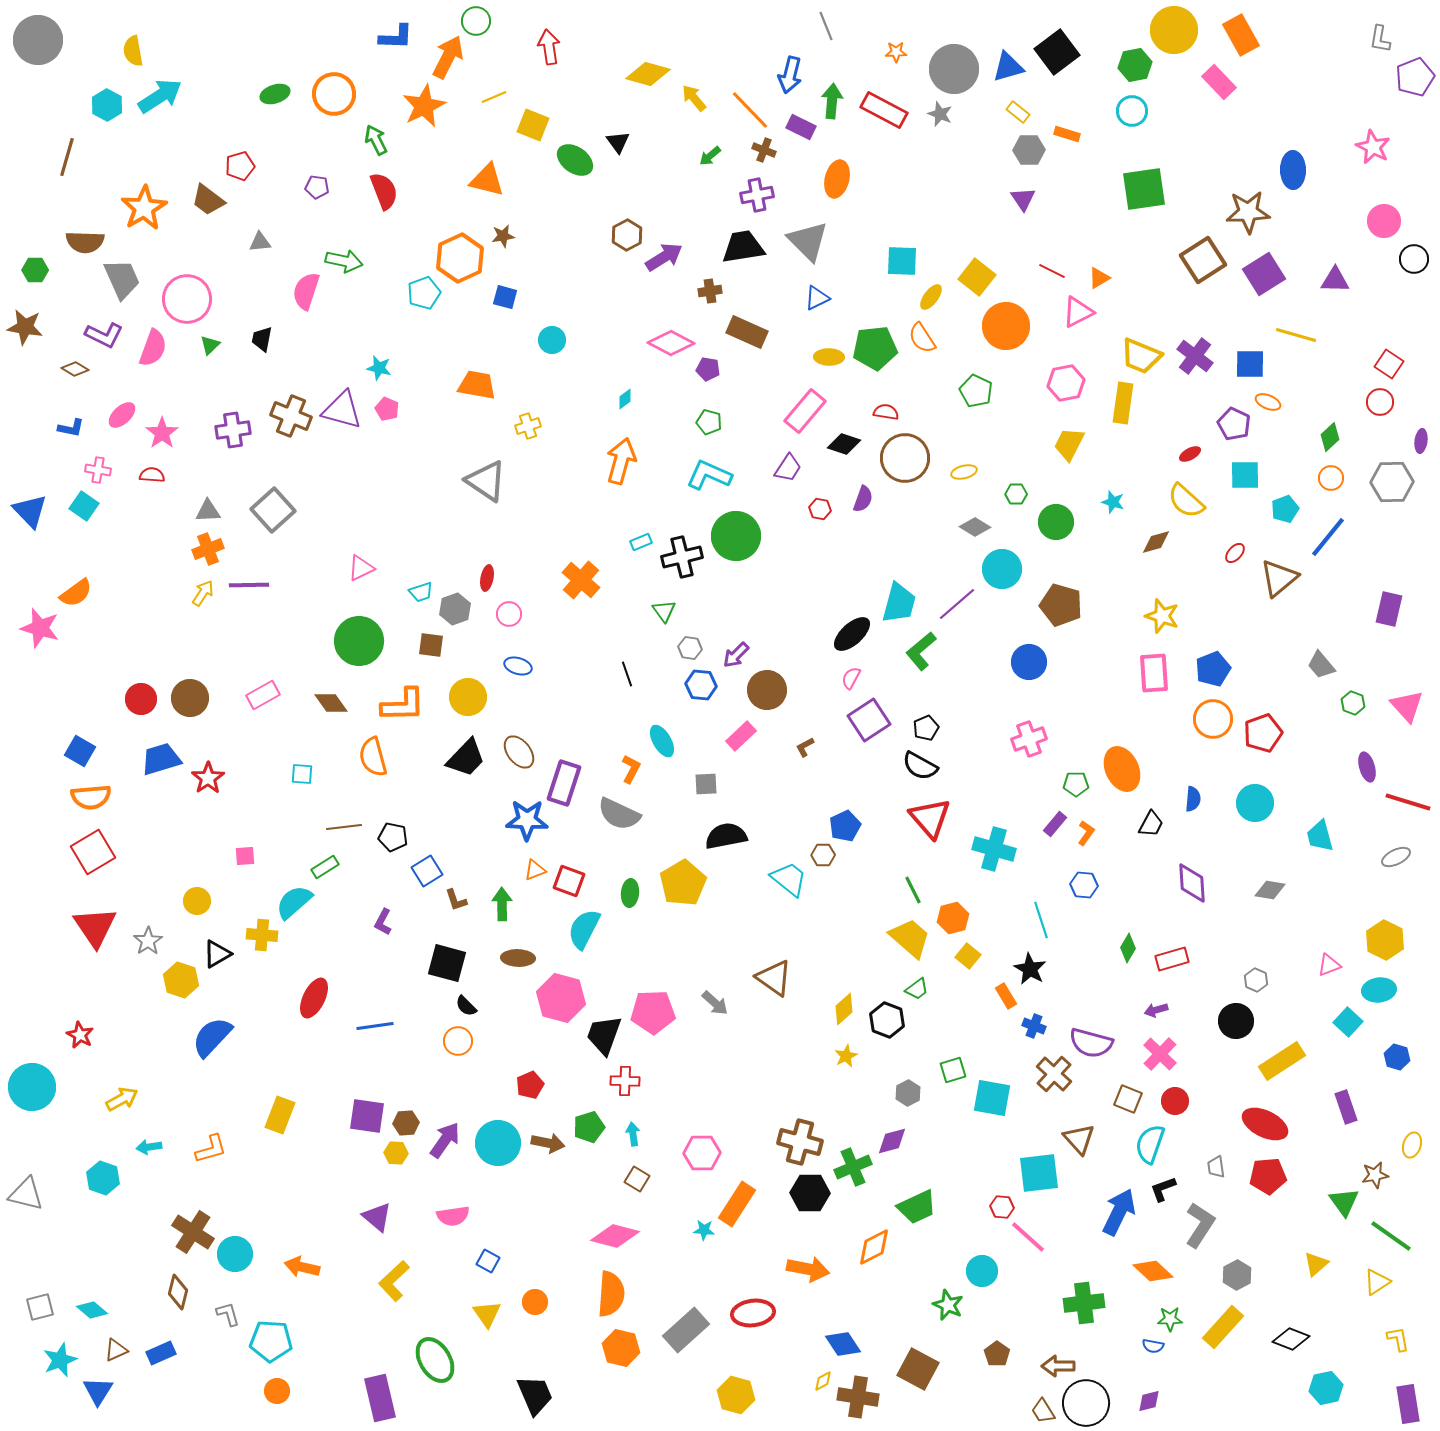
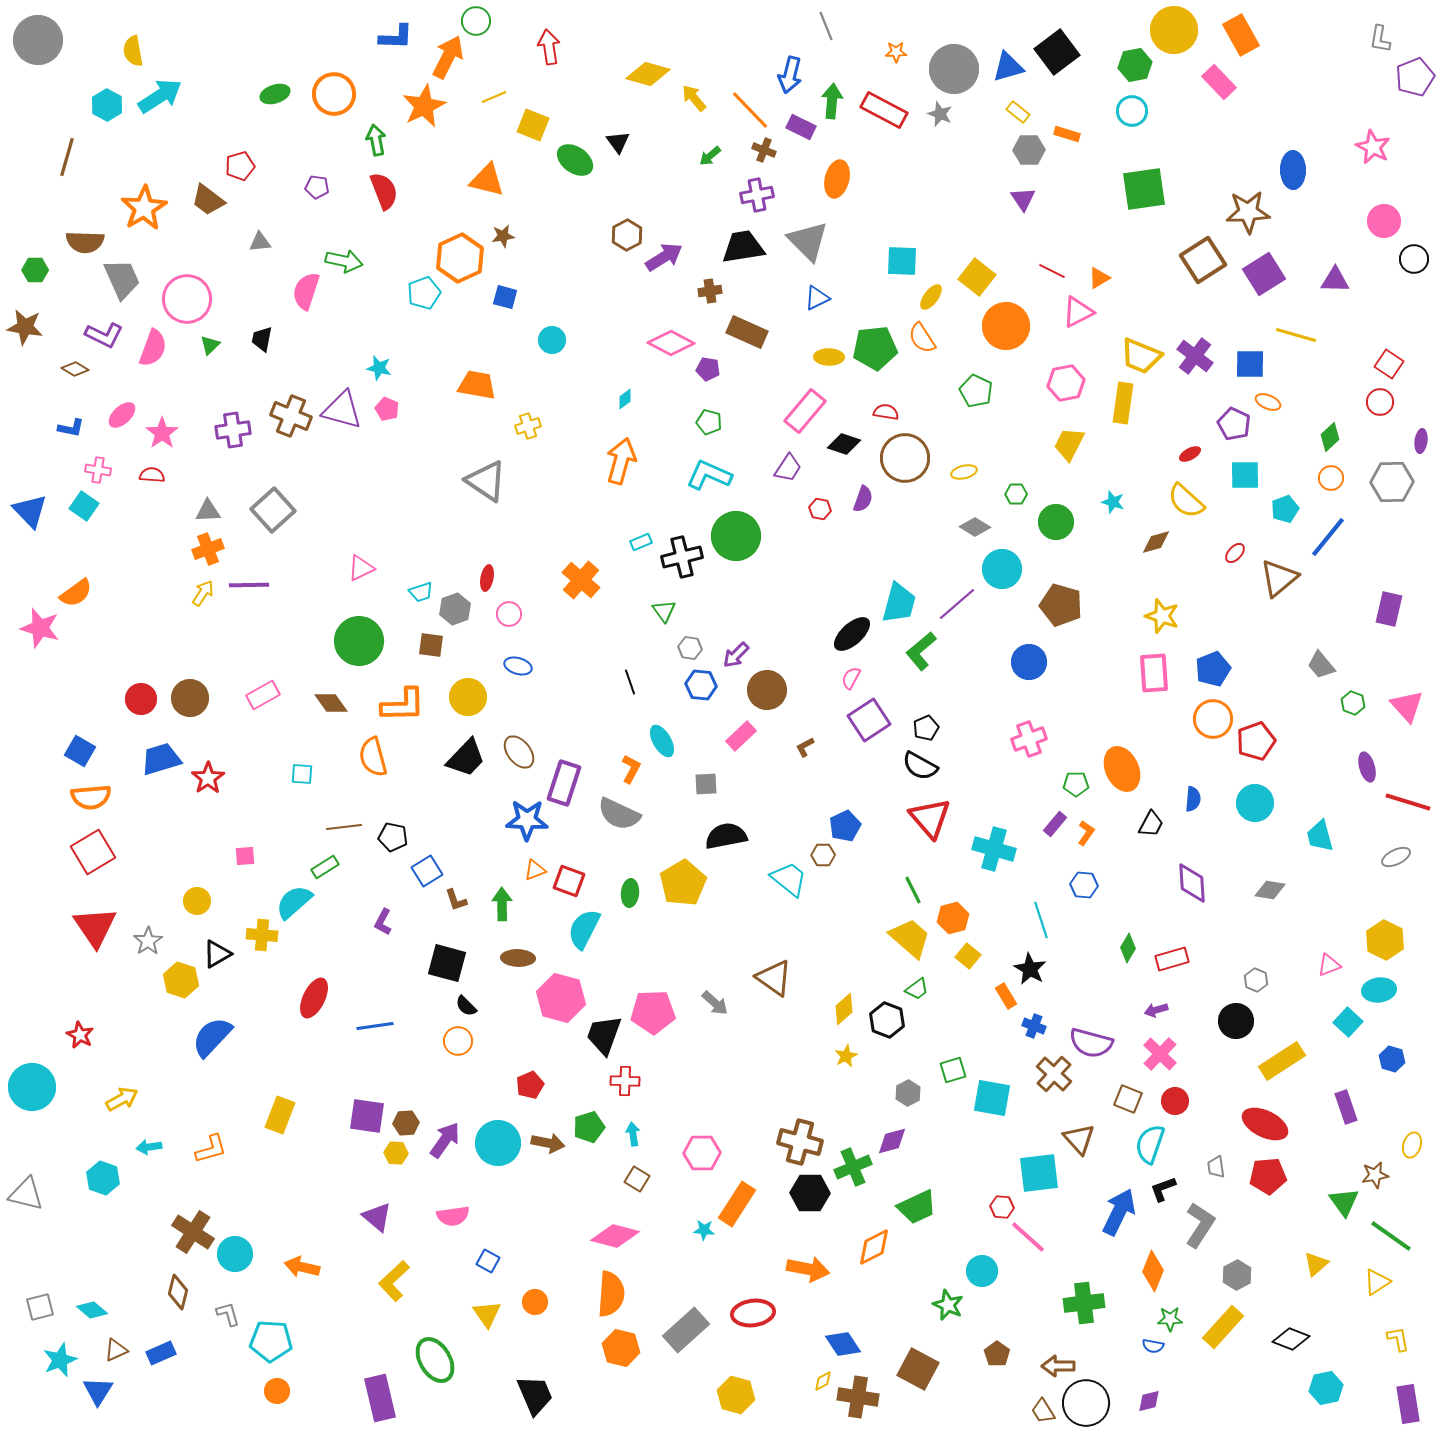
green arrow at (376, 140): rotated 16 degrees clockwise
black line at (627, 674): moved 3 px right, 8 px down
red pentagon at (1263, 733): moved 7 px left, 8 px down
blue hexagon at (1397, 1057): moved 5 px left, 2 px down
orange diamond at (1153, 1271): rotated 69 degrees clockwise
